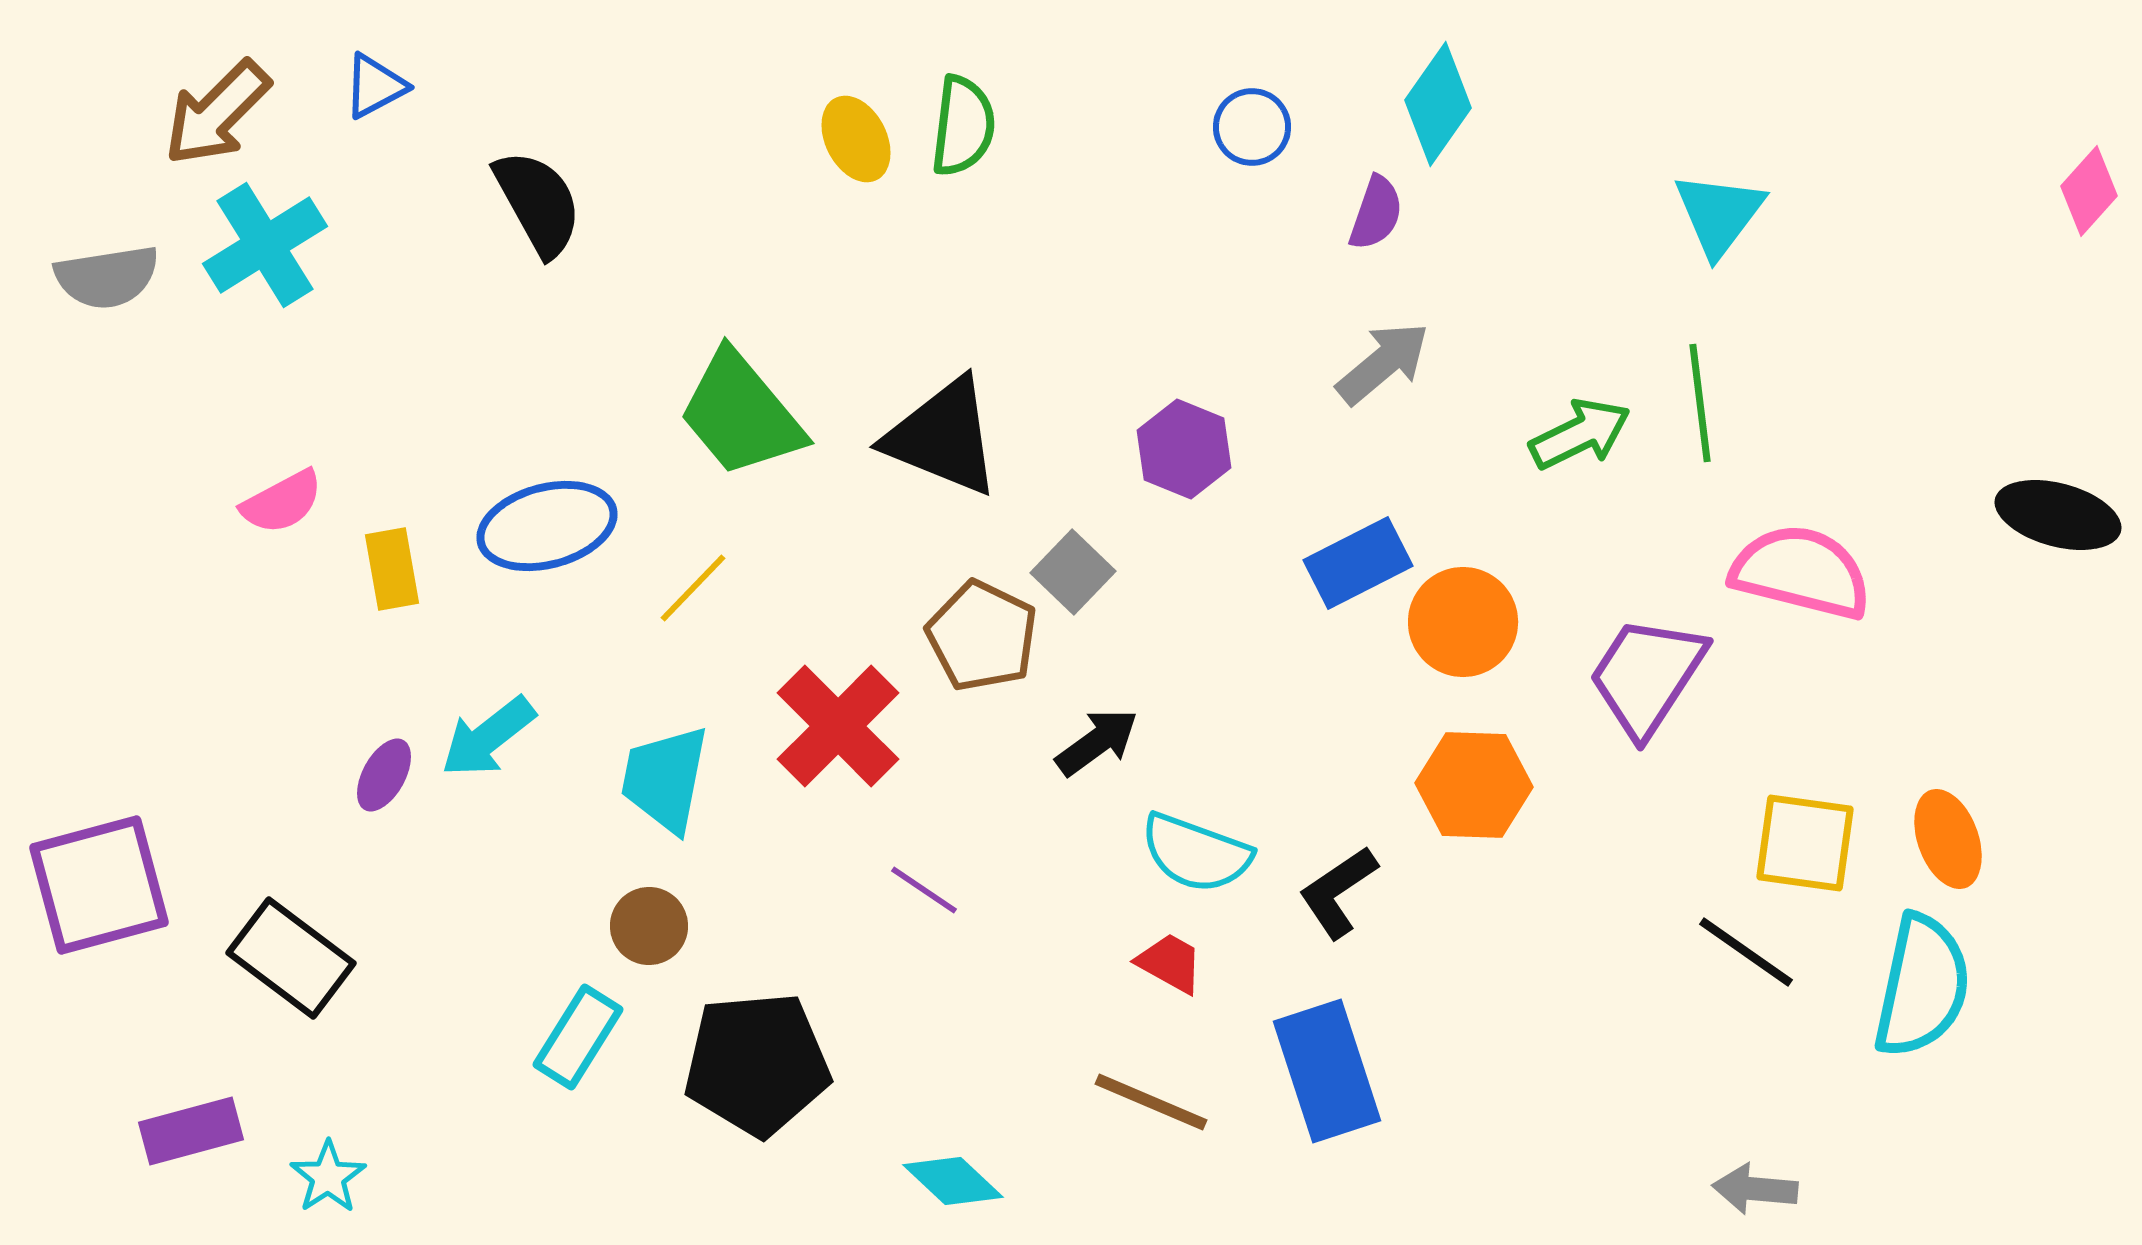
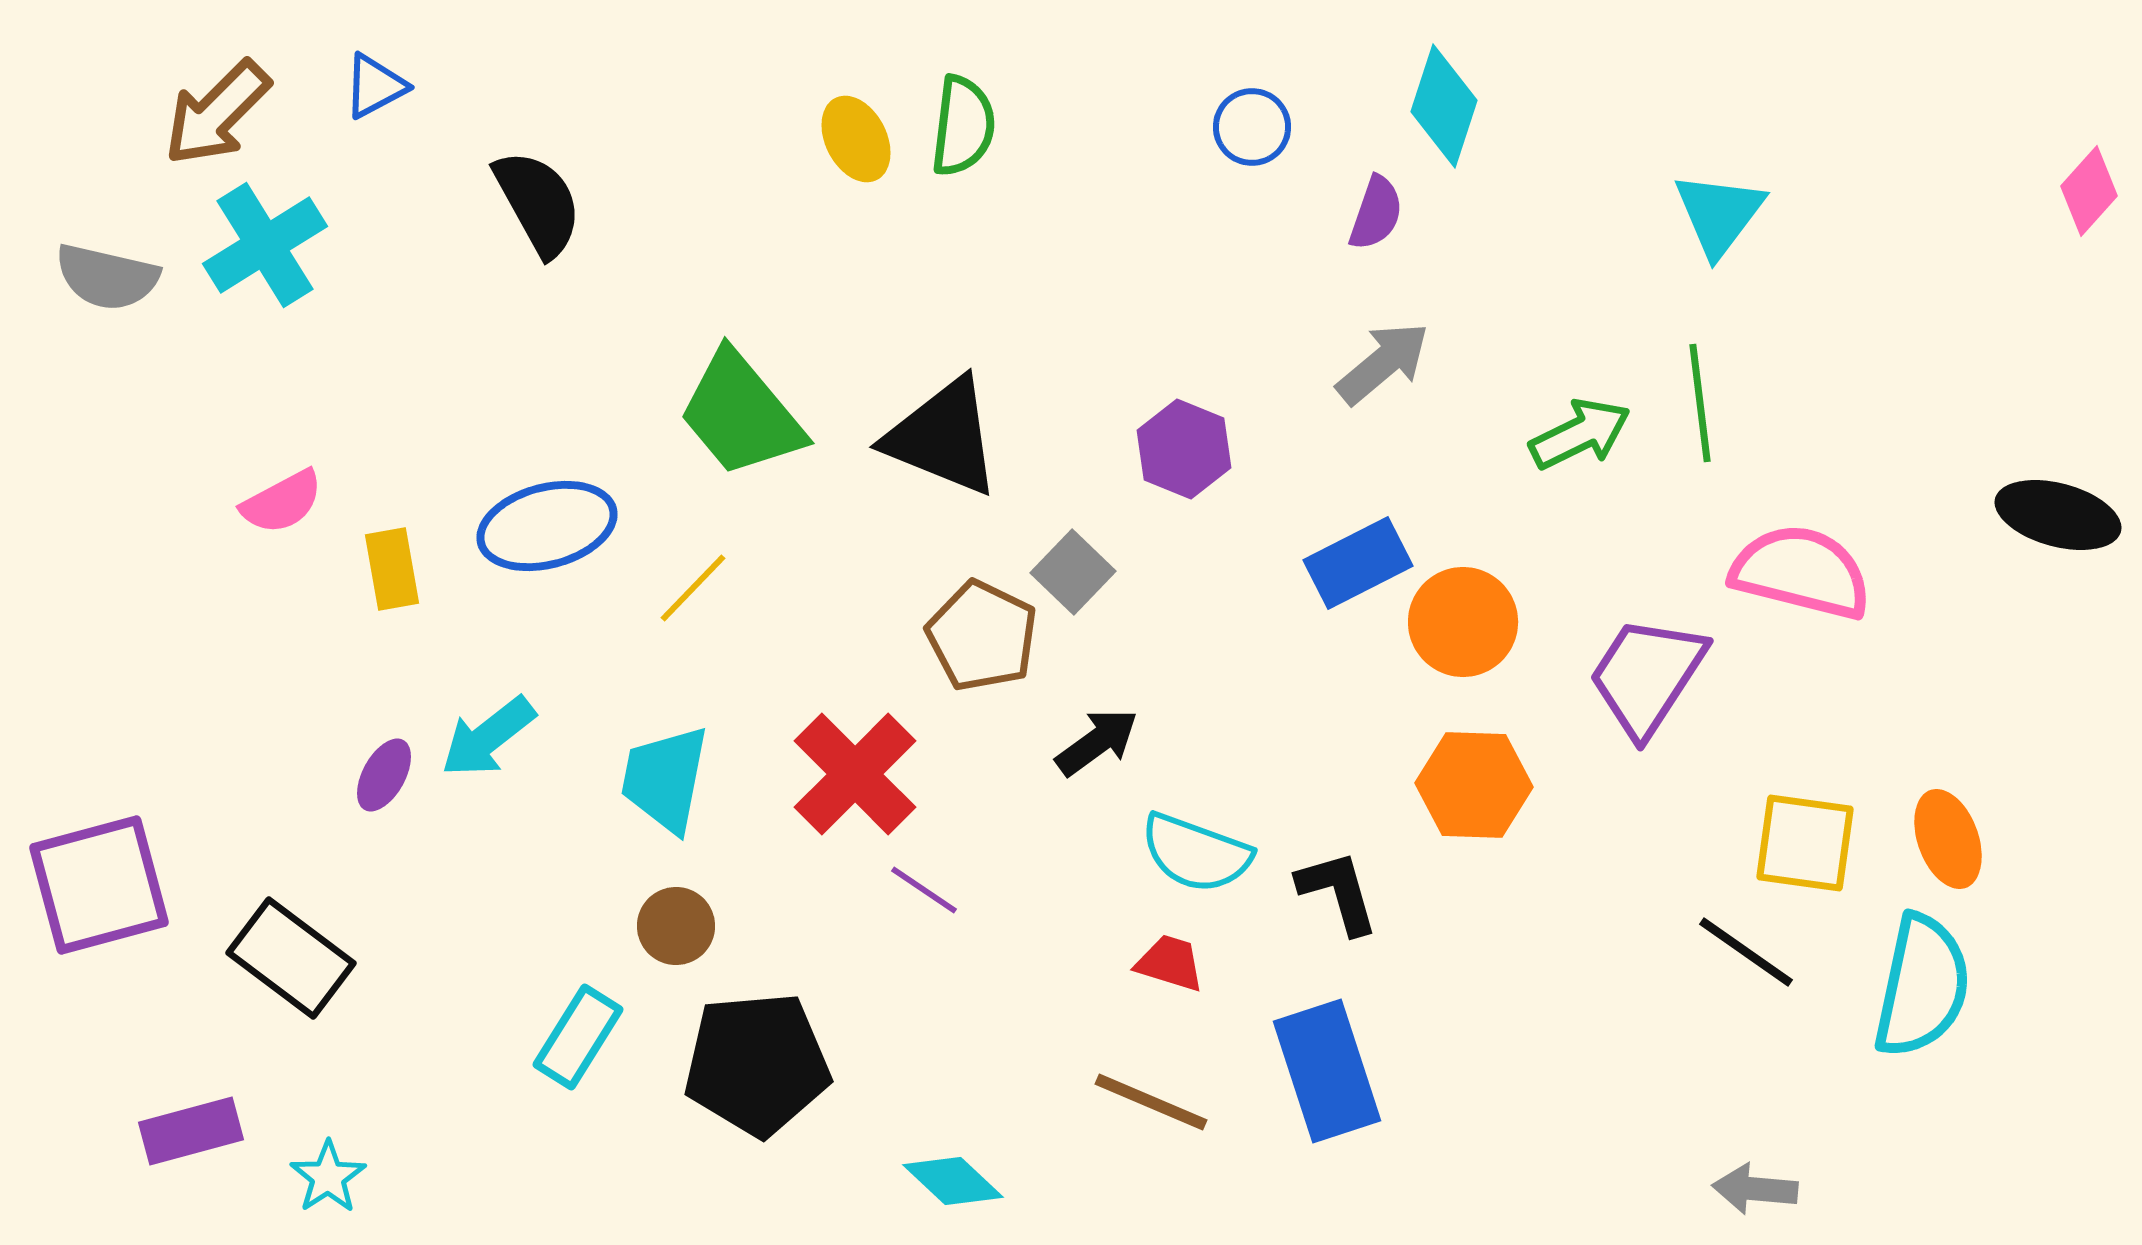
cyan diamond at (1438, 104): moved 6 px right, 2 px down; rotated 17 degrees counterclockwise
gray semicircle at (107, 277): rotated 22 degrees clockwise
red cross at (838, 726): moved 17 px right, 48 px down
black L-shape at (1338, 892): rotated 108 degrees clockwise
brown circle at (649, 926): moved 27 px right
red trapezoid at (1170, 963): rotated 12 degrees counterclockwise
